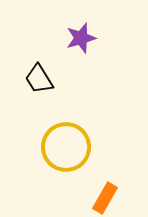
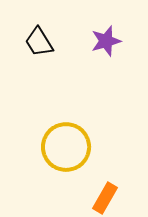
purple star: moved 25 px right, 3 px down
black trapezoid: moved 37 px up
